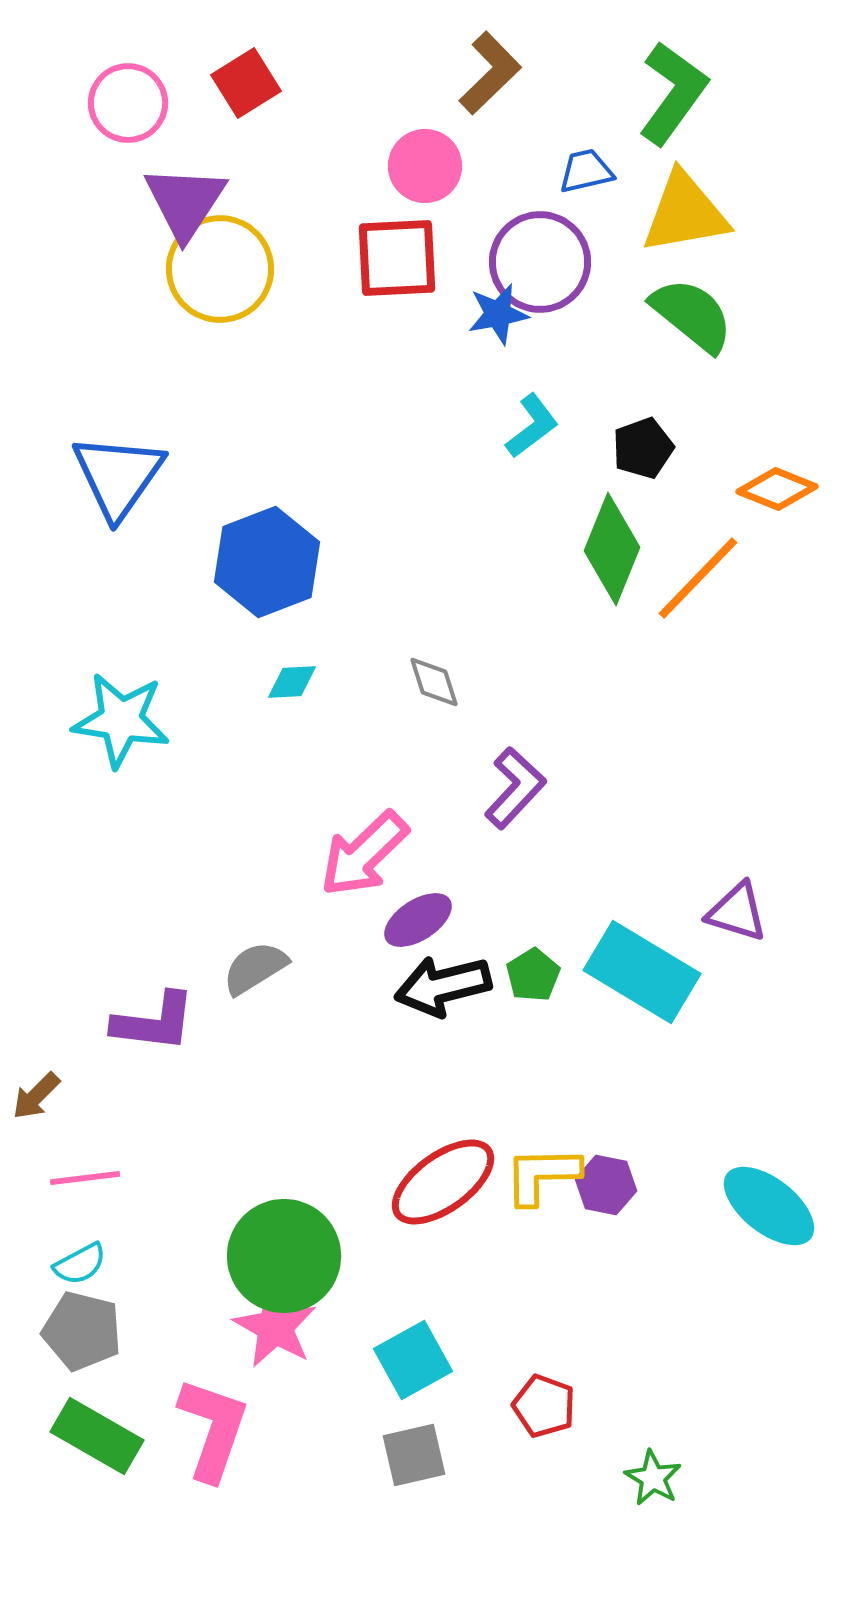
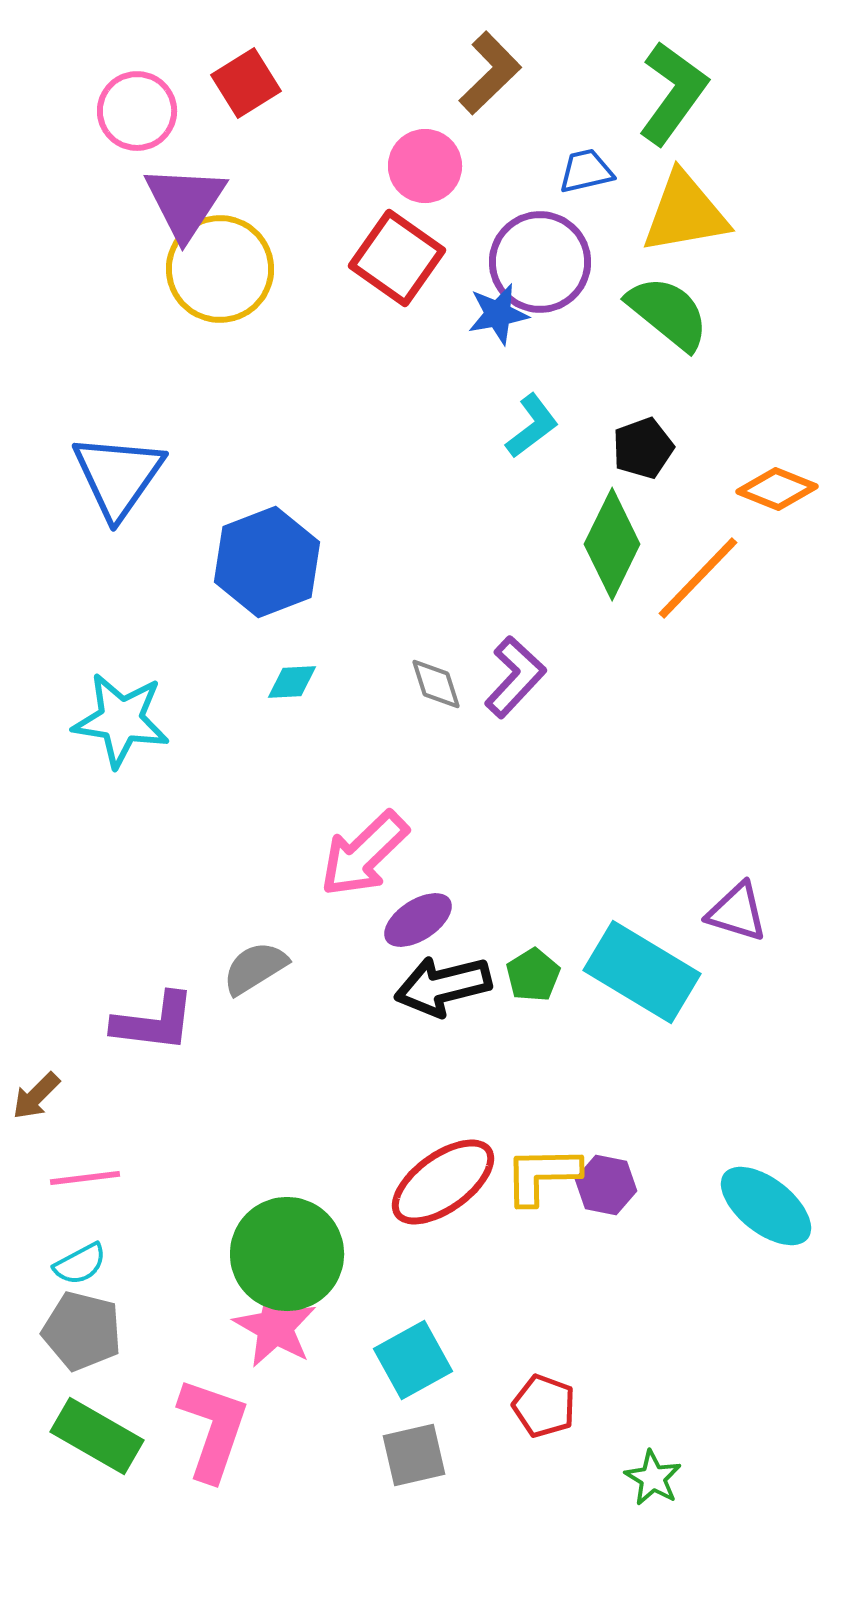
pink circle at (128, 103): moved 9 px right, 8 px down
red square at (397, 258): rotated 38 degrees clockwise
green semicircle at (692, 315): moved 24 px left, 2 px up
green diamond at (612, 549): moved 5 px up; rotated 4 degrees clockwise
gray diamond at (434, 682): moved 2 px right, 2 px down
purple L-shape at (515, 788): moved 111 px up
cyan ellipse at (769, 1206): moved 3 px left
green circle at (284, 1256): moved 3 px right, 2 px up
